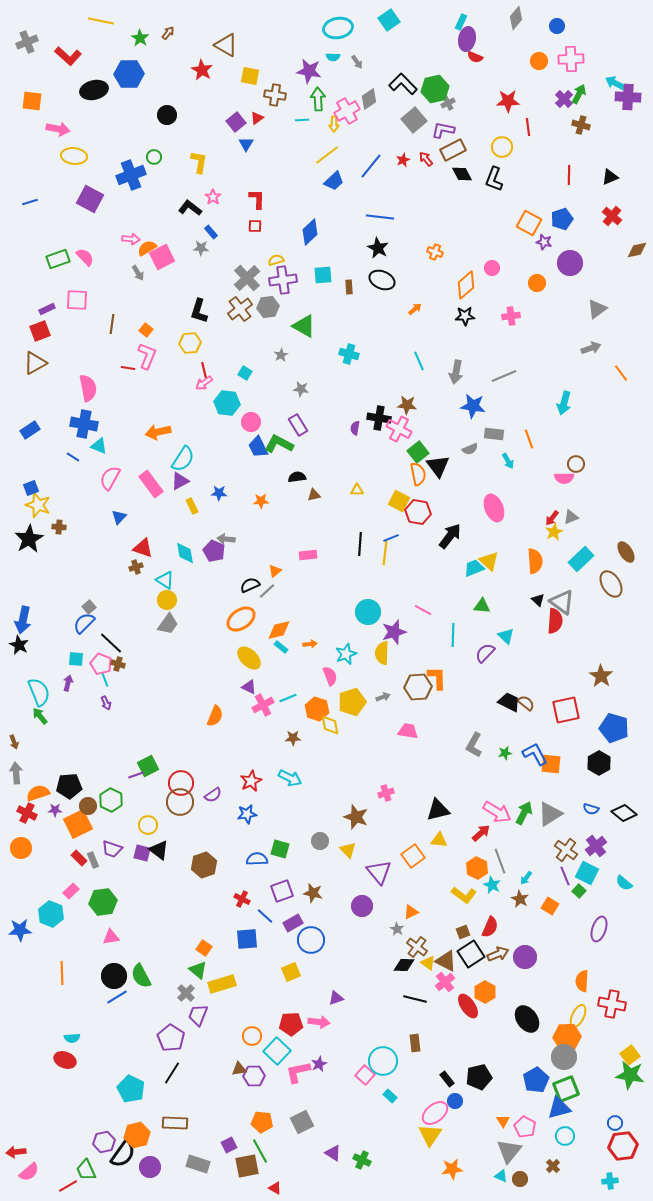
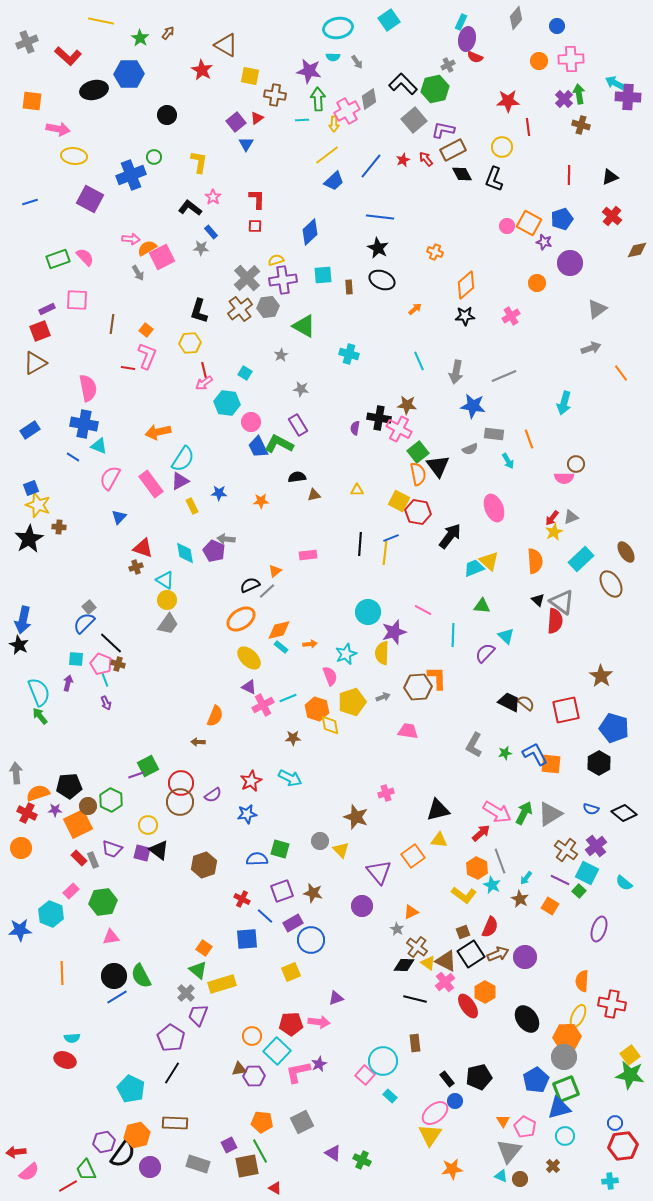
green arrow at (579, 94): rotated 36 degrees counterclockwise
gray cross at (448, 103): moved 38 px up
pink circle at (492, 268): moved 15 px right, 42 px up
pink cross at (511, 316): rotated 24 degrees counterclockwise
brown arrow at (14, 742): moved 184 px right; rotated 112 degrees clockwise
yellow triangle at (348, 850): moved 7 px left
purple line at (565, 876): moved 5 px left, 4 px down; rotated 42 degrees counterclockwise
